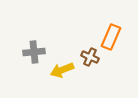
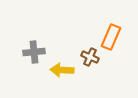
yellow arrow: rotated 25 degrees clockwise
